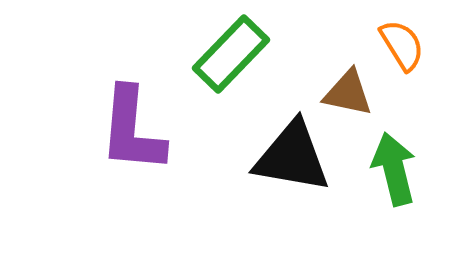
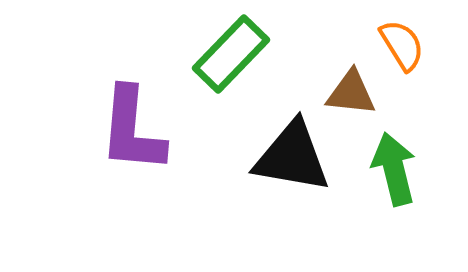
brown triangle: moved 3 px right; rotated 6 degrees counterclockwise
